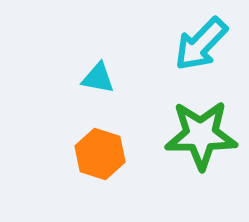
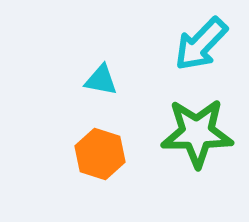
cyan triangle: moved 3 px right, 2 px down
green star: moved 4 px left, 2 px up
